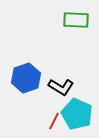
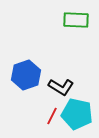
blue hexagon: moved 3 px up
cyan pentagon: rotated 12 degrees counterclockwise
red line: moved 2 px left, 5 px up
